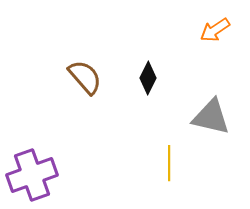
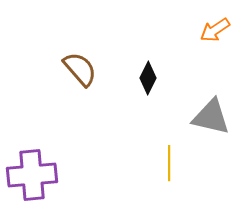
brown semicircle: moved 5 px left, 8 px up
purple cross: rotated 15 degrees clockwise
